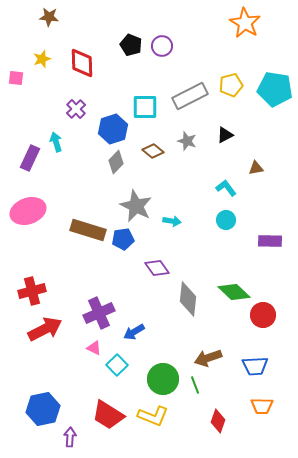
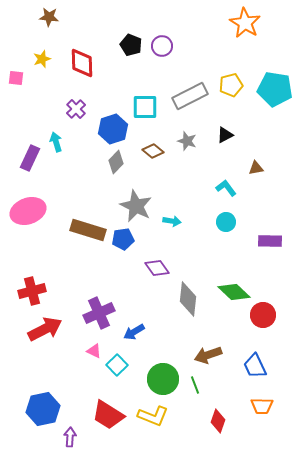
cyan circle at (226, 220): moved 2 px down
pink triangle at (94, 348): moved 3 px down
brown arrow at (208, 358): moved 3 px up
blue trapezoid at (255, 366): rotated 68 degrees clockwise
